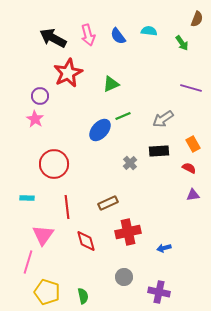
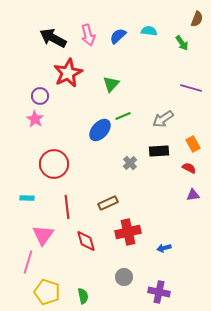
blue semicircle: rotated 84 degrees clockwise
green triangle: rotated 24 degrees counterclockwise
